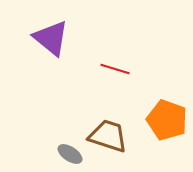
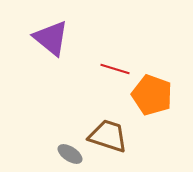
orange pentagon: moved 15 px left, 25 px up
